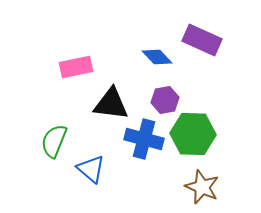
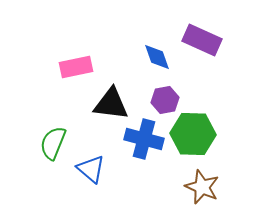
blue diamond: rotated 24 degrees clockwise
green semicircle: moved 1 px left, 2 px down
